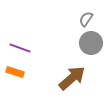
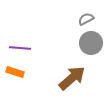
gray semicircle: rotated 28 degrees clockwise
purple line: rotated 15 degrees counterclockwise
